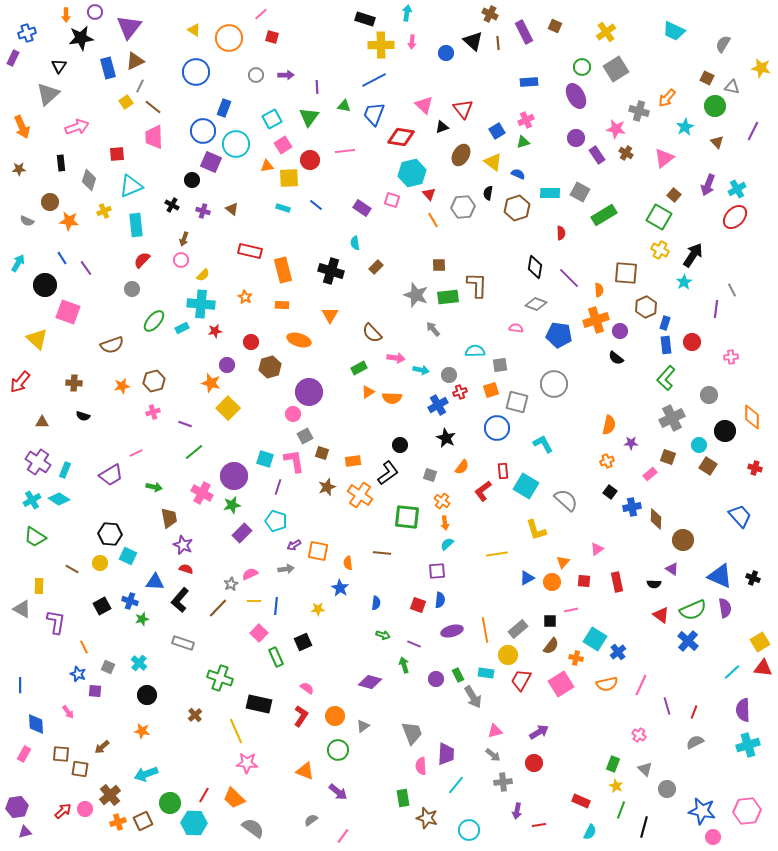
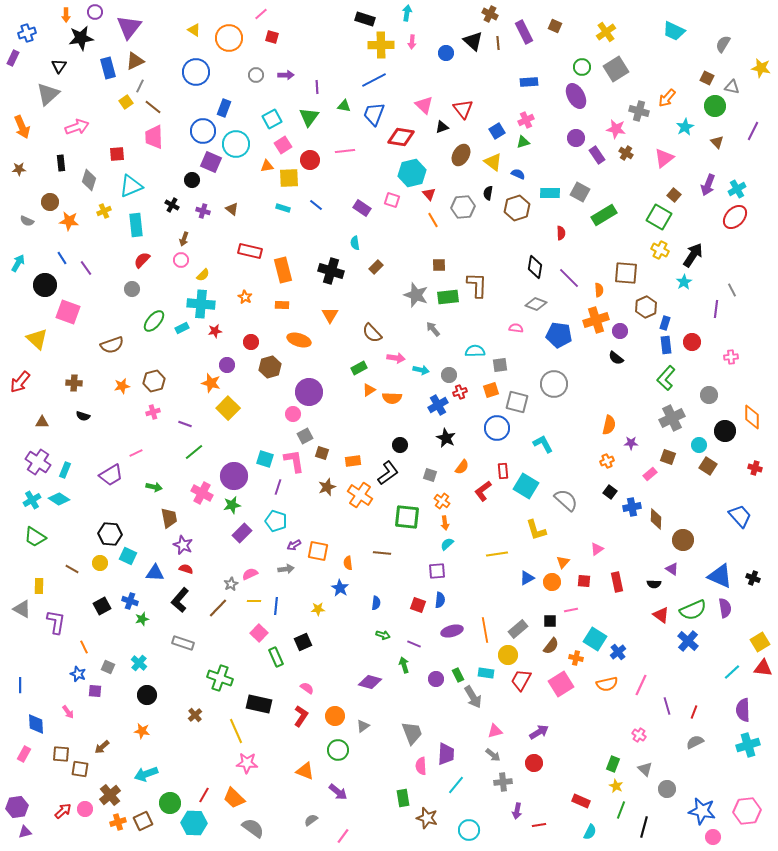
orange triangle at (368, 392): moved 1 px right, 2 px up
blue triangle at (155, 582): moved 9 px up
